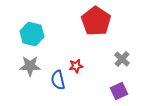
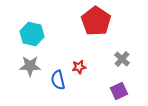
red star: moved 3 px right, 1 px down
